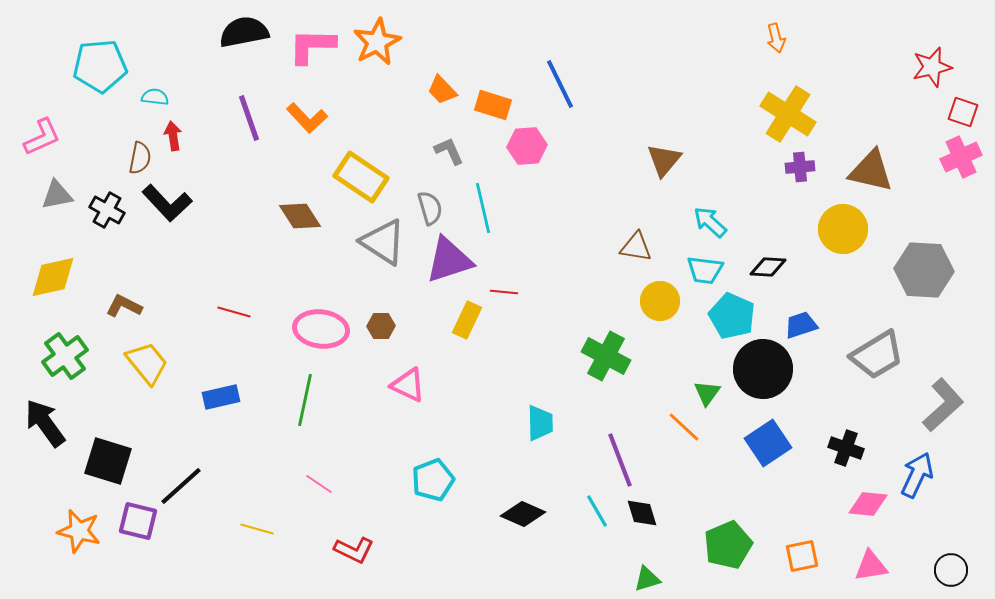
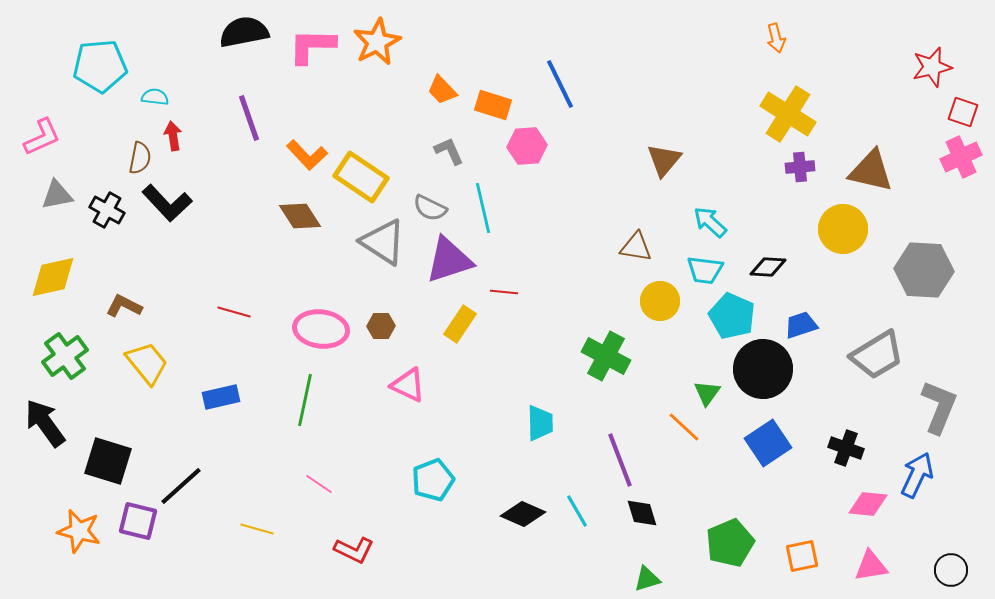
orange L-shape at (307, 118): moved 37 px down
gray semicircle at (430, 208): rotated 132 degrees clockwise
yellow rectangle at (467, 320): moved 7 px left, 4 px down; rotated 9 degrees clockwise
gray L-shape at (943, 405): moved 4 px left, 2 px down; rotated 26 degrees counterclockwise
cyan line at (597, 511): moved 20 px left
green pentagon at (728, 545): moved 2 px right, 2 px up
